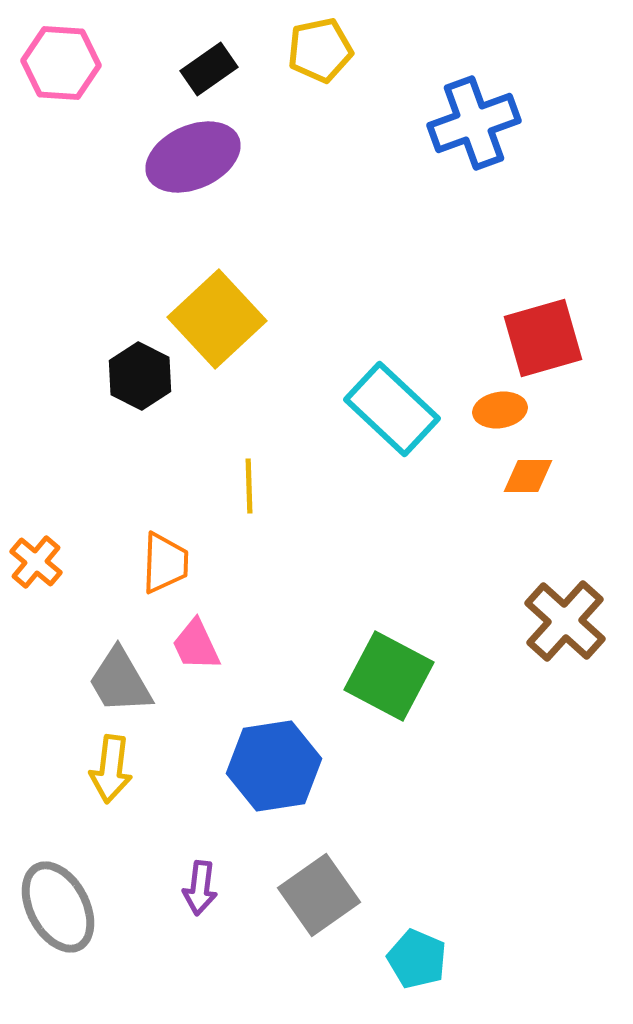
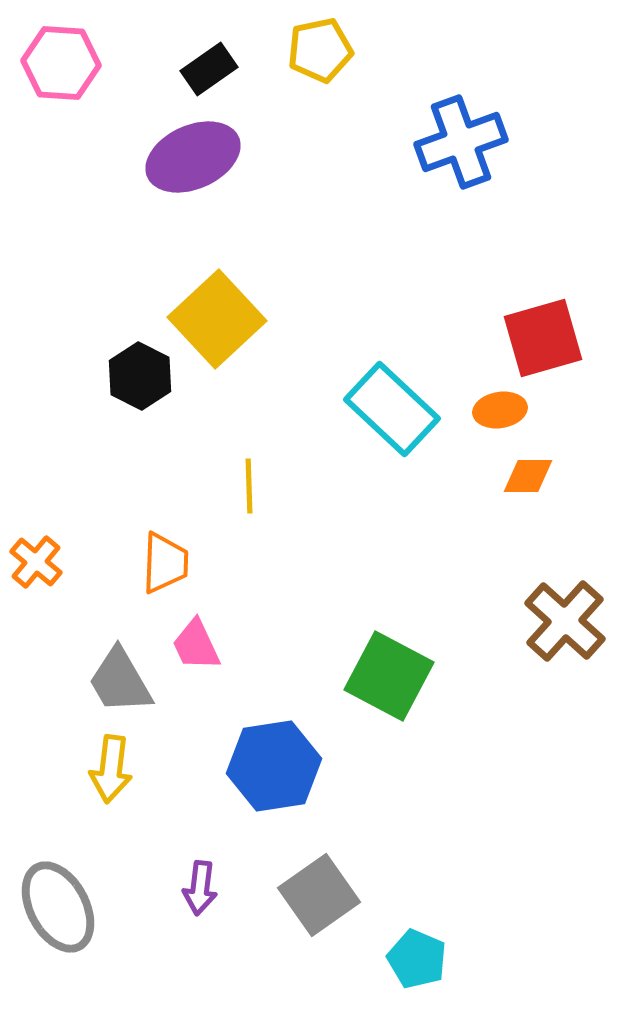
blue cross: moved 13 px left, 19 px down
